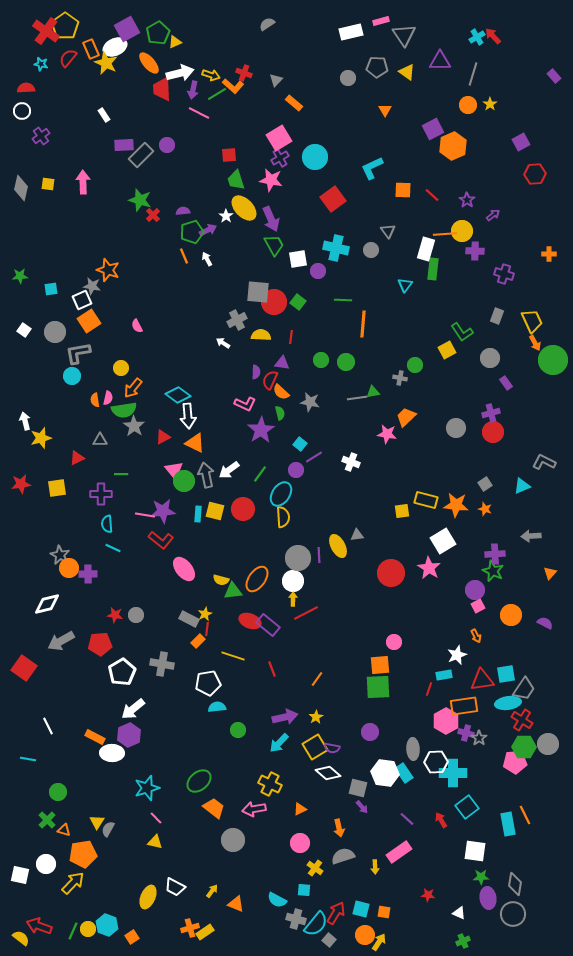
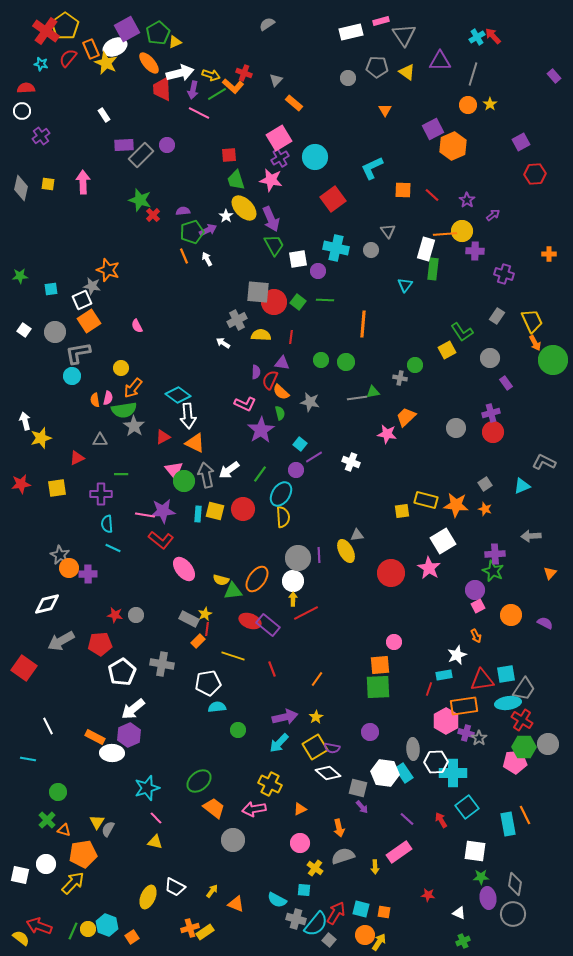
green line at (343, 300): moved 18 px left
gray rectangle at (497, 316): rotated 14 degrees clockwise
yellow ellipse at (338, 546): moved 8 px right, 5 px down
